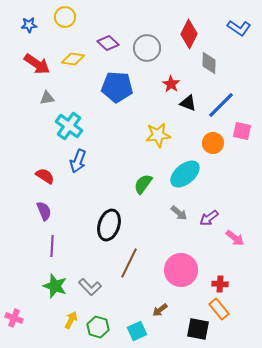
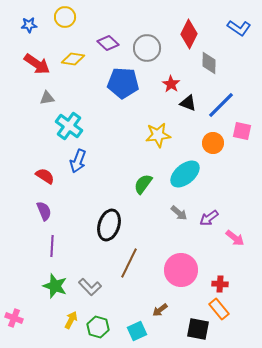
blue pentagon: moved 6 px right, 4 px up
